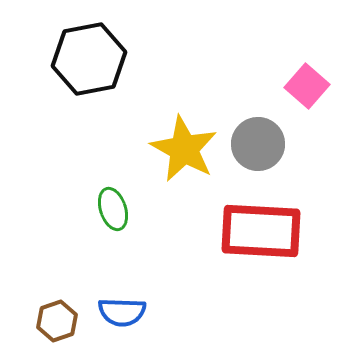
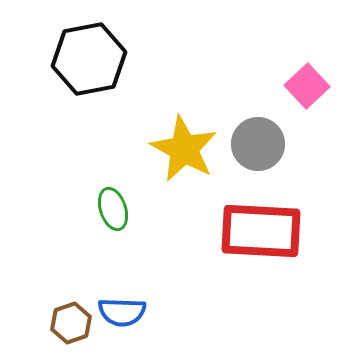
pink square: rotated 6 degrees clockwise
brown hexagon: moved 14 px right, 2 px down
